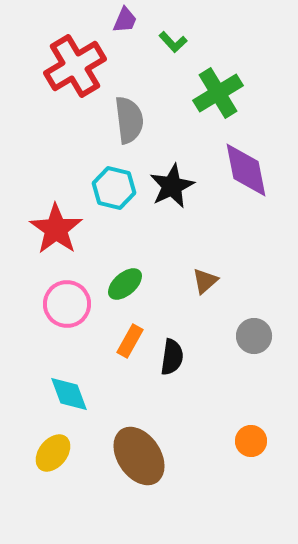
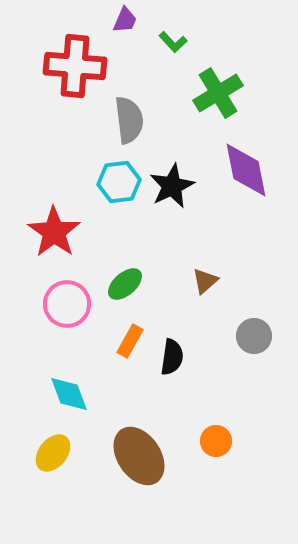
red cross: rotated 36 degrees clockwise
cyan hexagon: moved 5 px right, 6 px up; rotated 21 degrees counterclockwise
red star: moved 2 px left, 3 px down
orange circle: moved 35 px left
